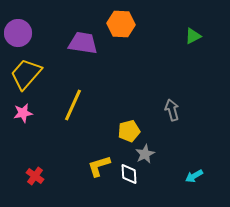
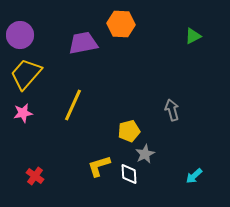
purple circle: moved 2 px right, 2 px down
purple trapezoid: rotated 20 degrees counterclockwise
cyan arrow: rotated 12 degrees counterclockwise
